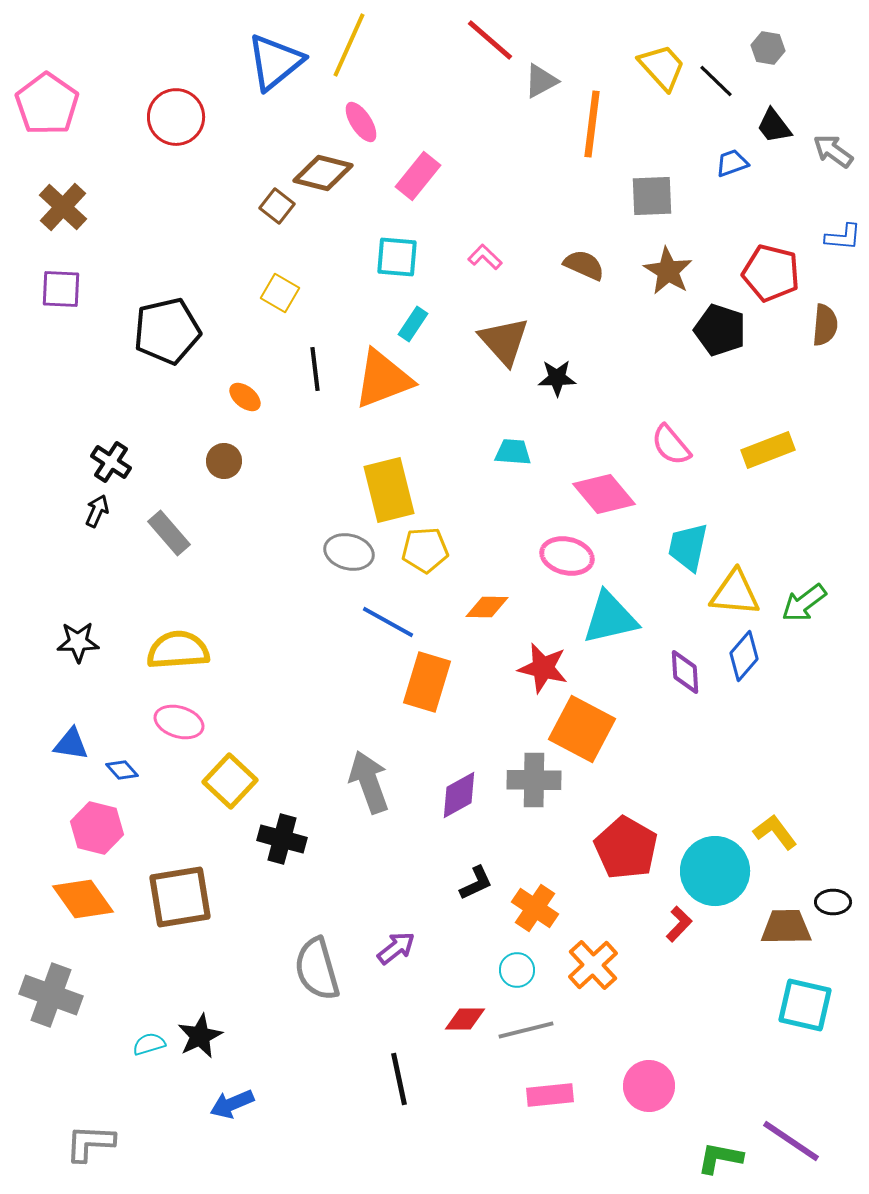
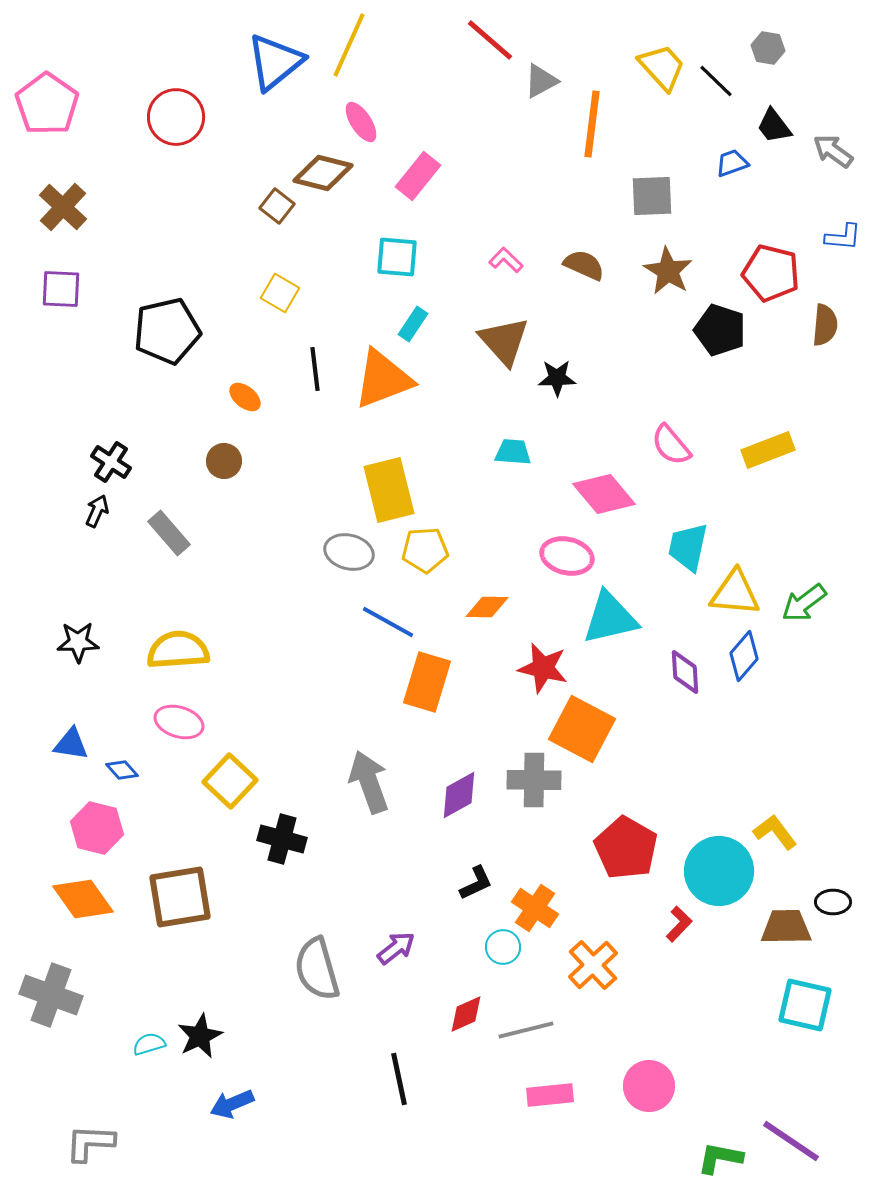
pink L-shape at (485, 257): moved 21 px right, 3 px down
cyan circle at (715, 871): moved 4 px right
cyan circle at (517, 970): moved 14 px left, 23 px up
red diamond at (465, 1019): moved 1 px right, 5 px up; rotated 24 degrees counterclockwise
